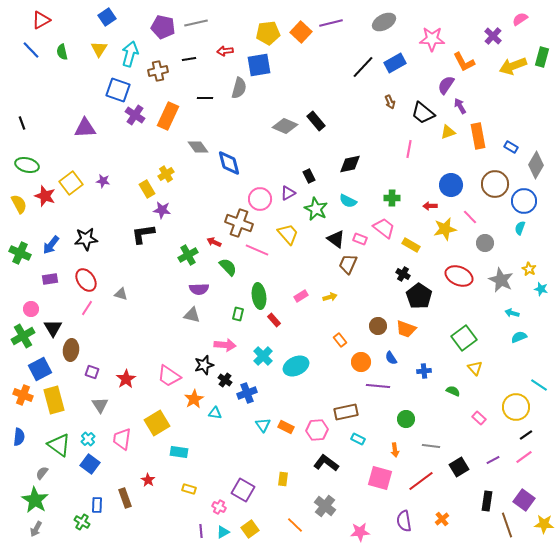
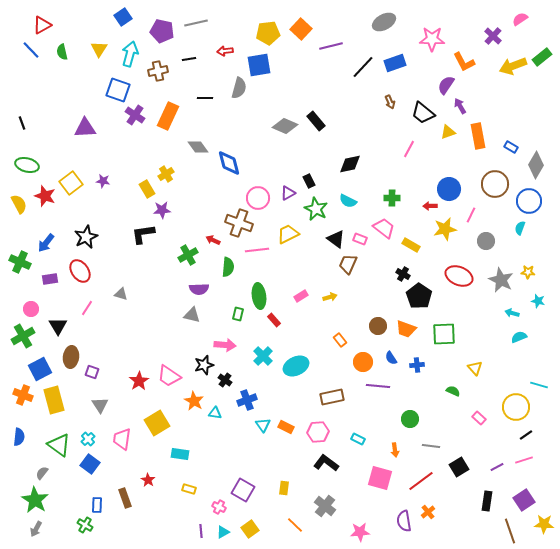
blue square at (107, 17): moved 16 px right
red triangle at (41, 20): moved 1 px right, 5 px down
purple line at (331, 23): moved 23 px down
purple pentagon at (163, 27): moved 1 px left, 4 px down
orange square at (301, 32): moved 3 px up
green rectangle at (542, 57): rotated 36 degrees clockwise
blue rectangle at (395, 63): rotated 10 degrees clockwise
pink line at (409, 149): rotated 18 degrees clockwise
black rectangle at (309, 176): moved 5 px down
blue circle at (451, 185): moved 2 px left, 4 px down
pink circle at (260, 199): moved 2 px left, 1 px up
blue circle at (524, 201): moved 5 px right
purple star at (162, 210): rotated 12 degrees counterclockwise
pink line at (470, 217): moved 1 px right, 2 px up; rotated 70 degrees clockwise
yellow trapezoid at (288, 234): rotated 75 degrees counterclockwise
black star at (86, 239): moved 2 px up; rotated 20 degrees counterclockwise
red arrow at (214, 242): moved 1 px left, 2 px up
gray circle at (485, 243): moved 1 px right, 2 px up
blue arrow at (51, 245): moved 5 px left, 2 px up
pink line at (257, 250): rotated 30 degrees counterclockwise
green cross at (20, 253): moved 9 px down
green semicircle at (228, 267): rotated 48 degrees clockwise
yellow star at (529, 269): moved 1 px left, 3 px down; rotated 24 degrees counterclockwise
red ellipse at (86, 280): moved 6 px left, 9 px up
cyan star at (541, 289): moved 3 px left, 12 px down
black triangle at (53, 328): moved 5 px right, 2 px up
green square at (464, 338): moved 20 px left, 4 px up; rotated 35 degrees clockwise
brown ellipse at (71, 350): moved 7 px down
orange circle at (361, 362): moved 2 px right
blue cross at (424, 371): moved 7 px left, 6 px up
red star at (126, 379): moved 13 px right, 2 px down
cyan line at (539, 385): rotated 18 degrees counterclockwise
blue cross at (247, 393): moved 7 px down
orange star at (194, 399): moved 2 px down; rotated 12 degrees counterclockwise
brown rectangle at (346, 412): moved 14 px left, 15 px up
green circle at (406, 419): moved 4 px right
pink hexagon at (317, 430): moved 1 px right, 2 px down
cyan rectangle at (179, 452): moved 1 px right, 2 px down
pink line at (524, 457): moved 3 px down; rotated 18 degrees clockwise
purple line at (493, 460): moved 4 px right, 7 px down
yellow rectangle at (283, 479): moved 1 px right, 9 px down
purple square at (524, 500): rotated 20 degrees clockwise
orange cross at (442, 519): moved 14 px left, 7 px up
green cross at (82, 522): moved 3 px right, 3 px down
brown line at (507, 525): moved 3 px right, 6 px down
